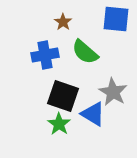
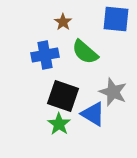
gray star: rotated 8 degrees counterclockwise
